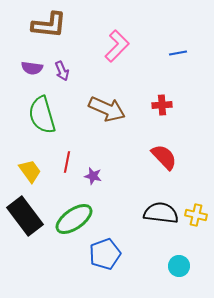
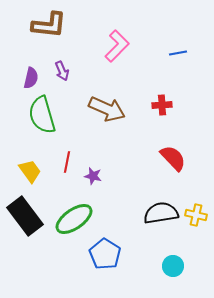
purple semicircle: moved 1 px left, 10 px down; rotated 85 degrees counterclockwise
red semicircle: moved 9 px right, 1 px down
black semicircle: rotated 16 degrees counterclockwise
blue pentagon: rotated 20 degrees counterclockwise
cyan circle: moved 6 px left
